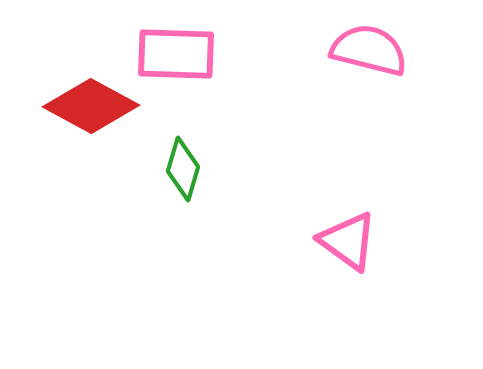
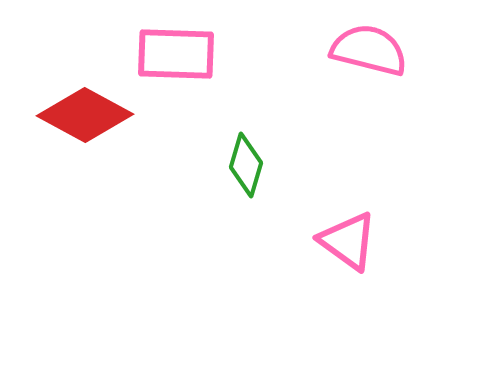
red diamond: moved 6 px left, 9 px down
green diamond: moved 63 px right, 4 px up
